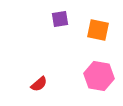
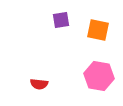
purple square: moved 1 px right, 1 px down
red semicircle: rotated 48 degrees clockwise
